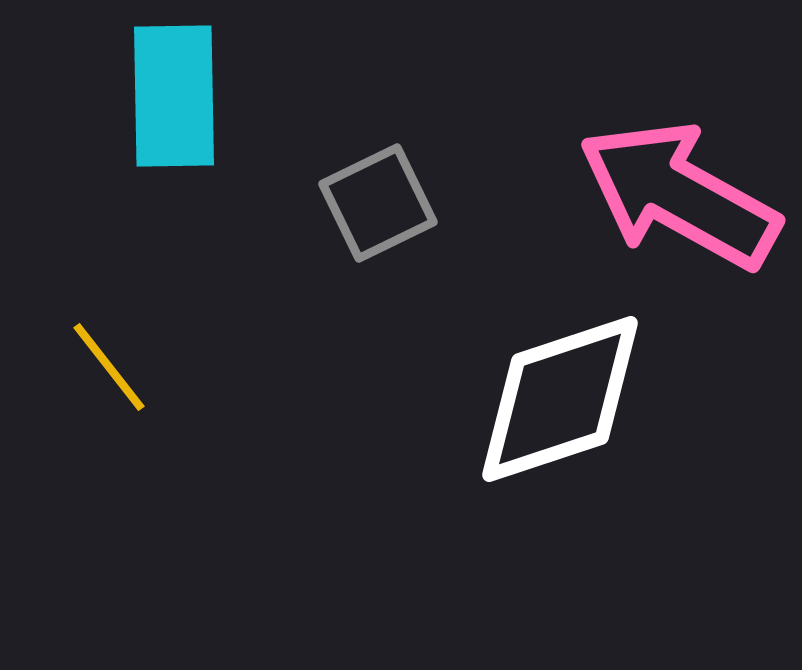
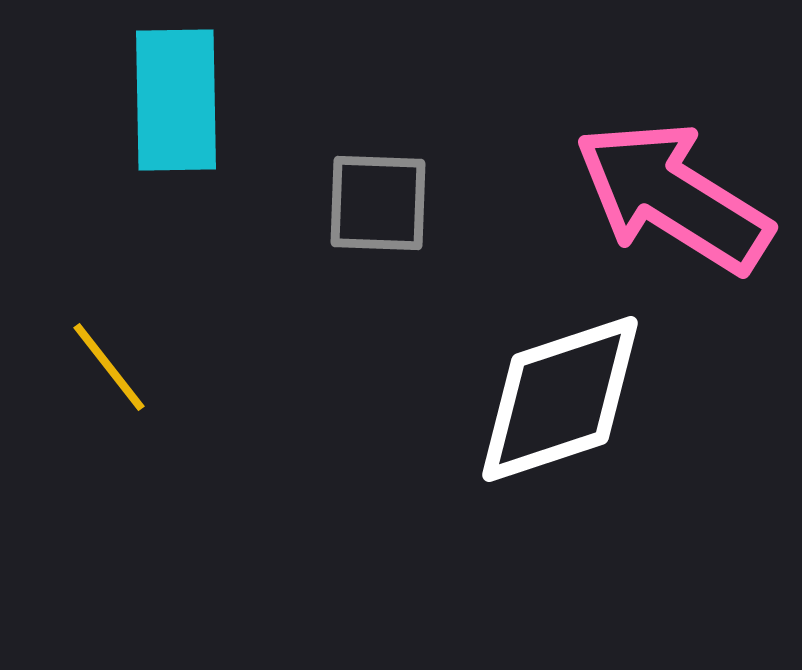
cyan rectangle: moved 2 px right, 4 px down
pink arrow: moved 6 px left, 2 px down; rotated 3 degrees clockwise
gray square: rotated 28 degrees clockwise
